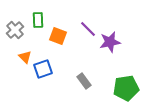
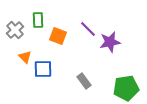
blue square: rotated 18 degrees clockwise
